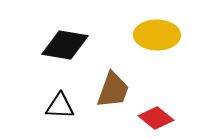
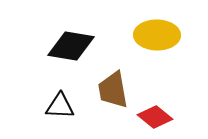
black diamond: moved 6 px right, 1 px down
brown trapezoid: rotated 150 degrees clockwise
red diamond: moved 1 px left, 1 px up
